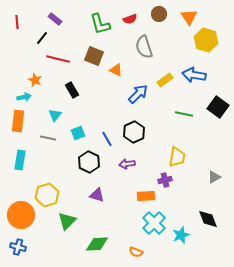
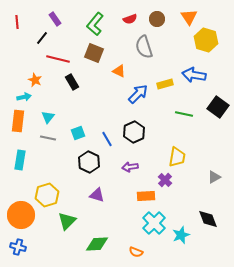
brown circle at (159, 14): moved 2 px left, 5 px down
purple rectangle at (55, 19): rotated 16 degrees clockwise
green L-shape at (100, 24): moved 5 px left; rotated 55 degrees clockwise
brown square at (94, 56): moved 3 px up
orange triangle at (116, 70): moved 3 px right, 1 px down
yellow rectangle at (165, 80): moved 4 px down; rotated 21 degrees clockwise
black rectangle at (72, 90): moved 8 px up
cyan triangle at (55, 115): moved 7 px left, 2 px down
purple arrow at (127, 164): moved 3 px right, 3 px down
purple cross at (165, 180): rotated 32 degrees counterclockwise
